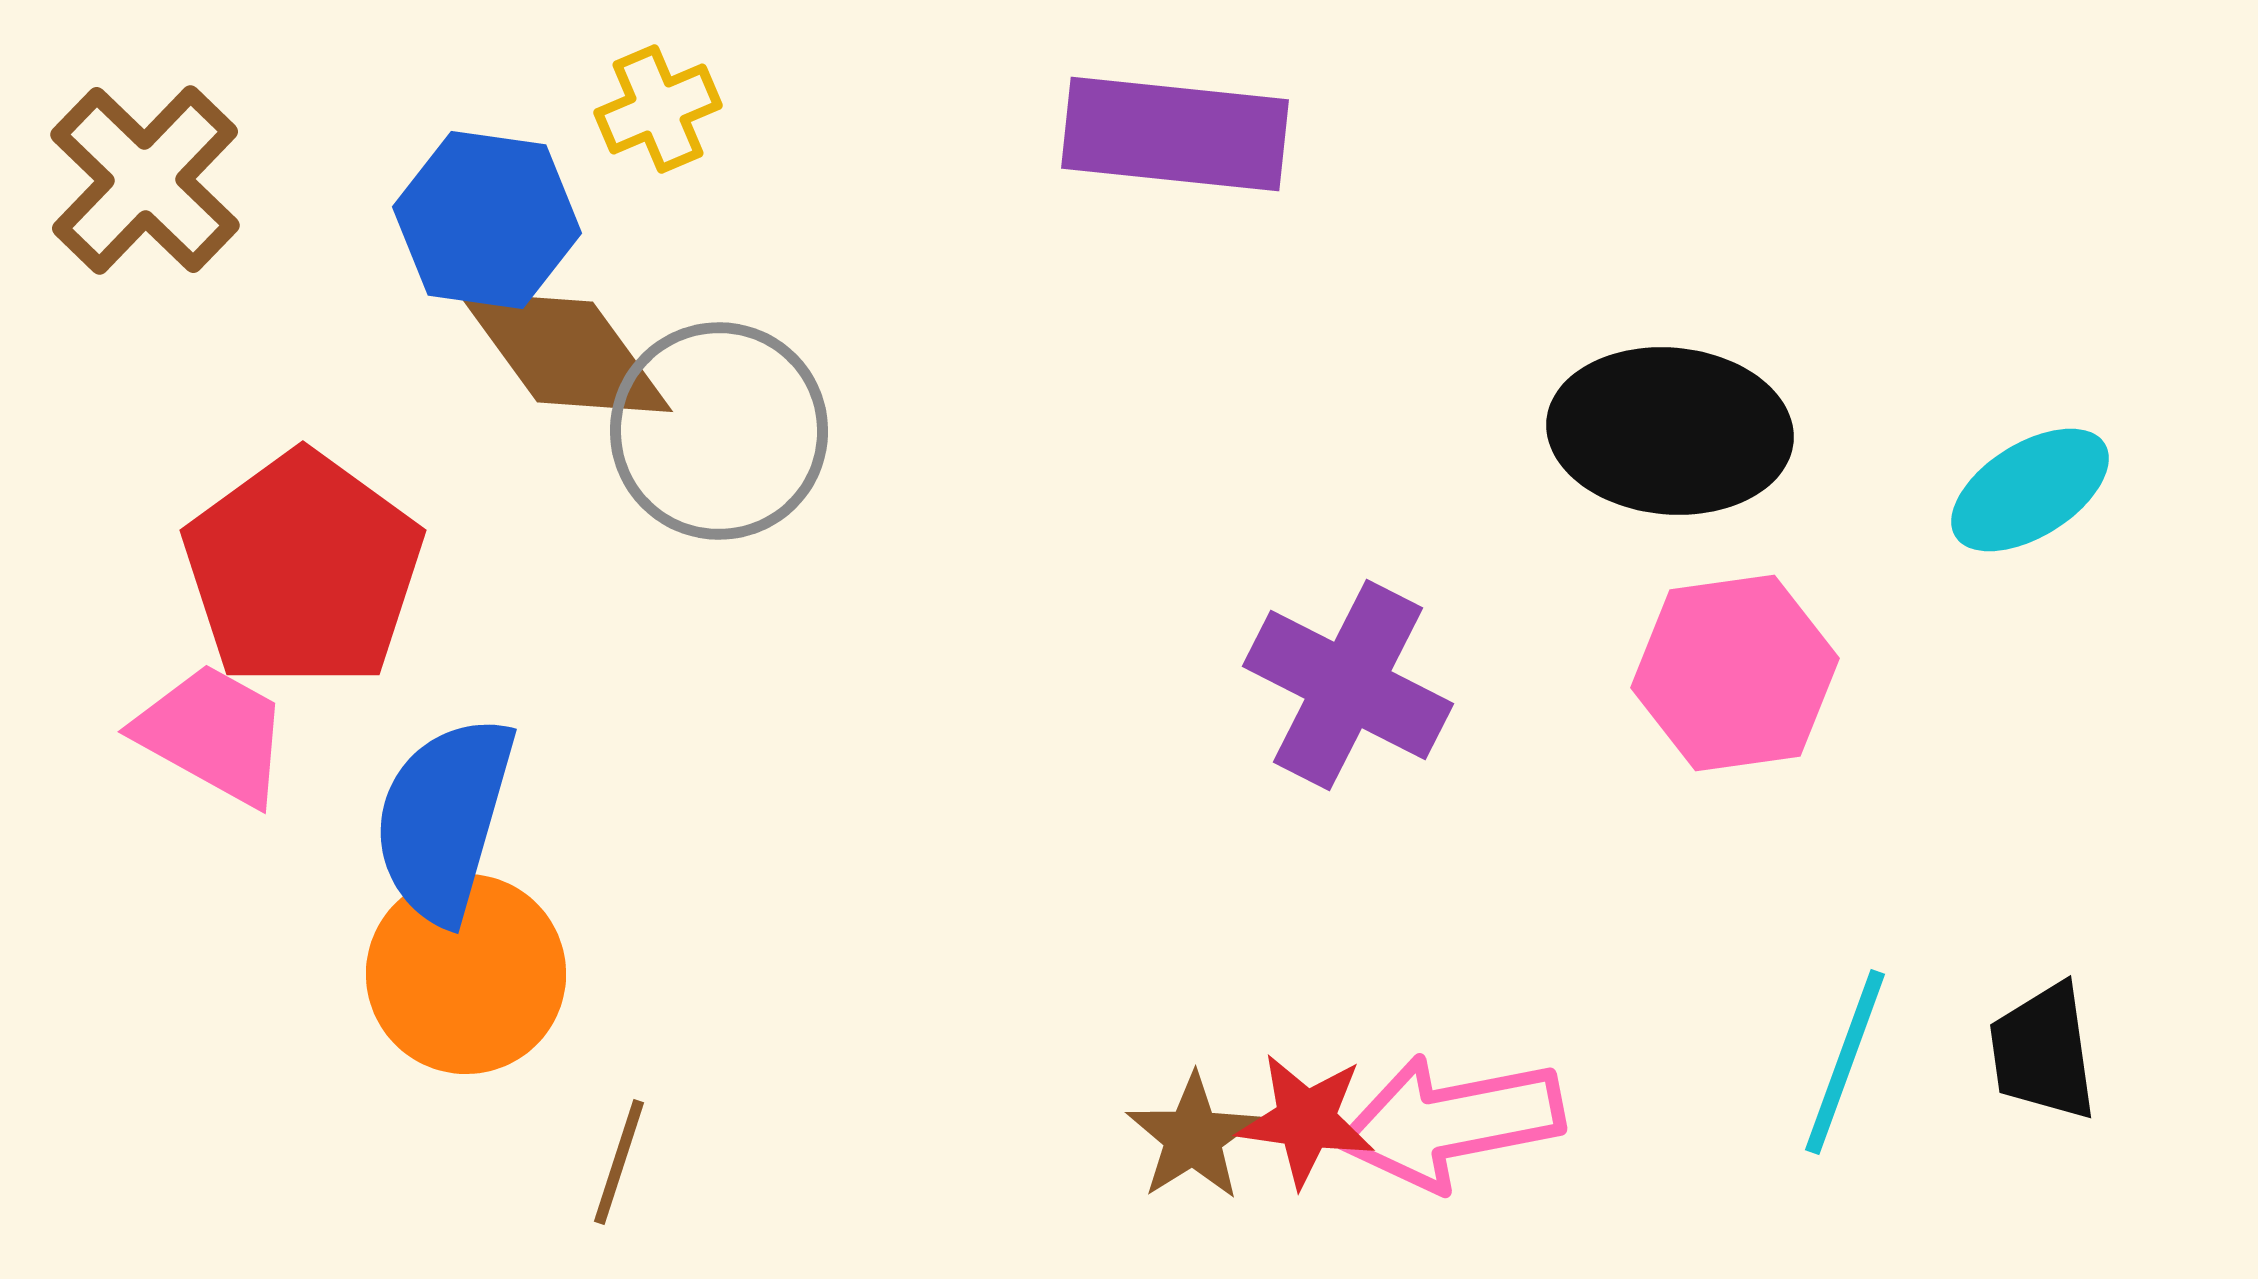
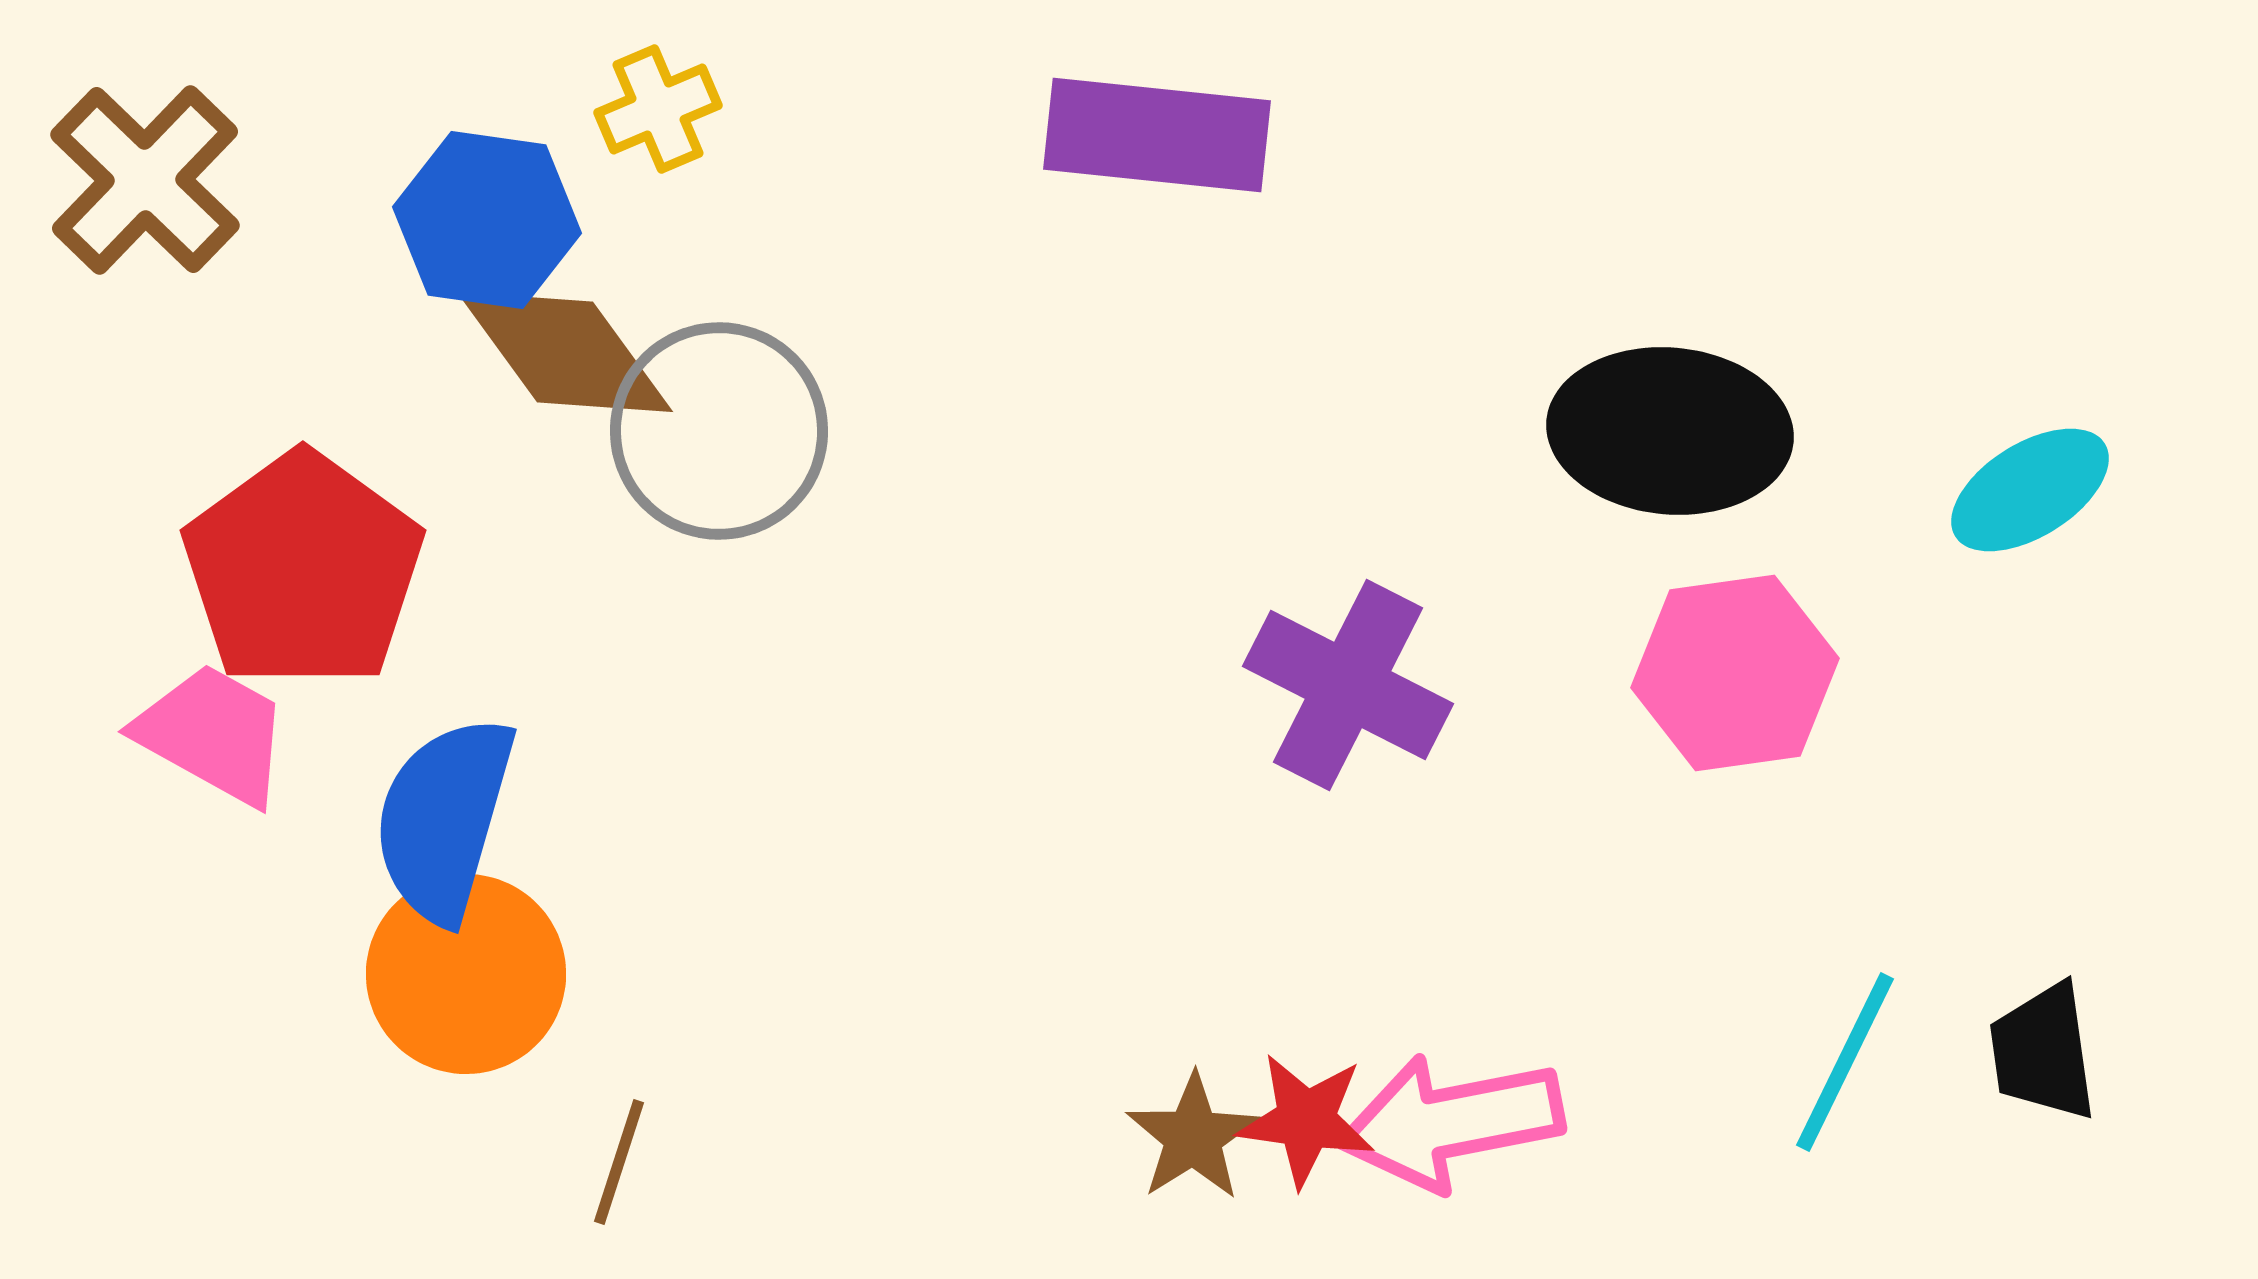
purple rectangle: moved 18 px left, 1 px down
cyan line: rotated 6 degrees clockwise
